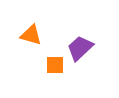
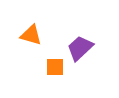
orange square: moved 2 px down
